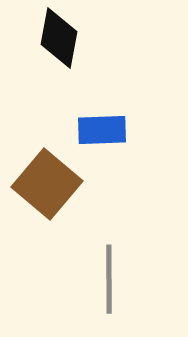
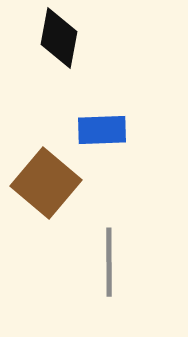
brown square: moved 1 px left, 1 px up
gray line: moved 17 px up
